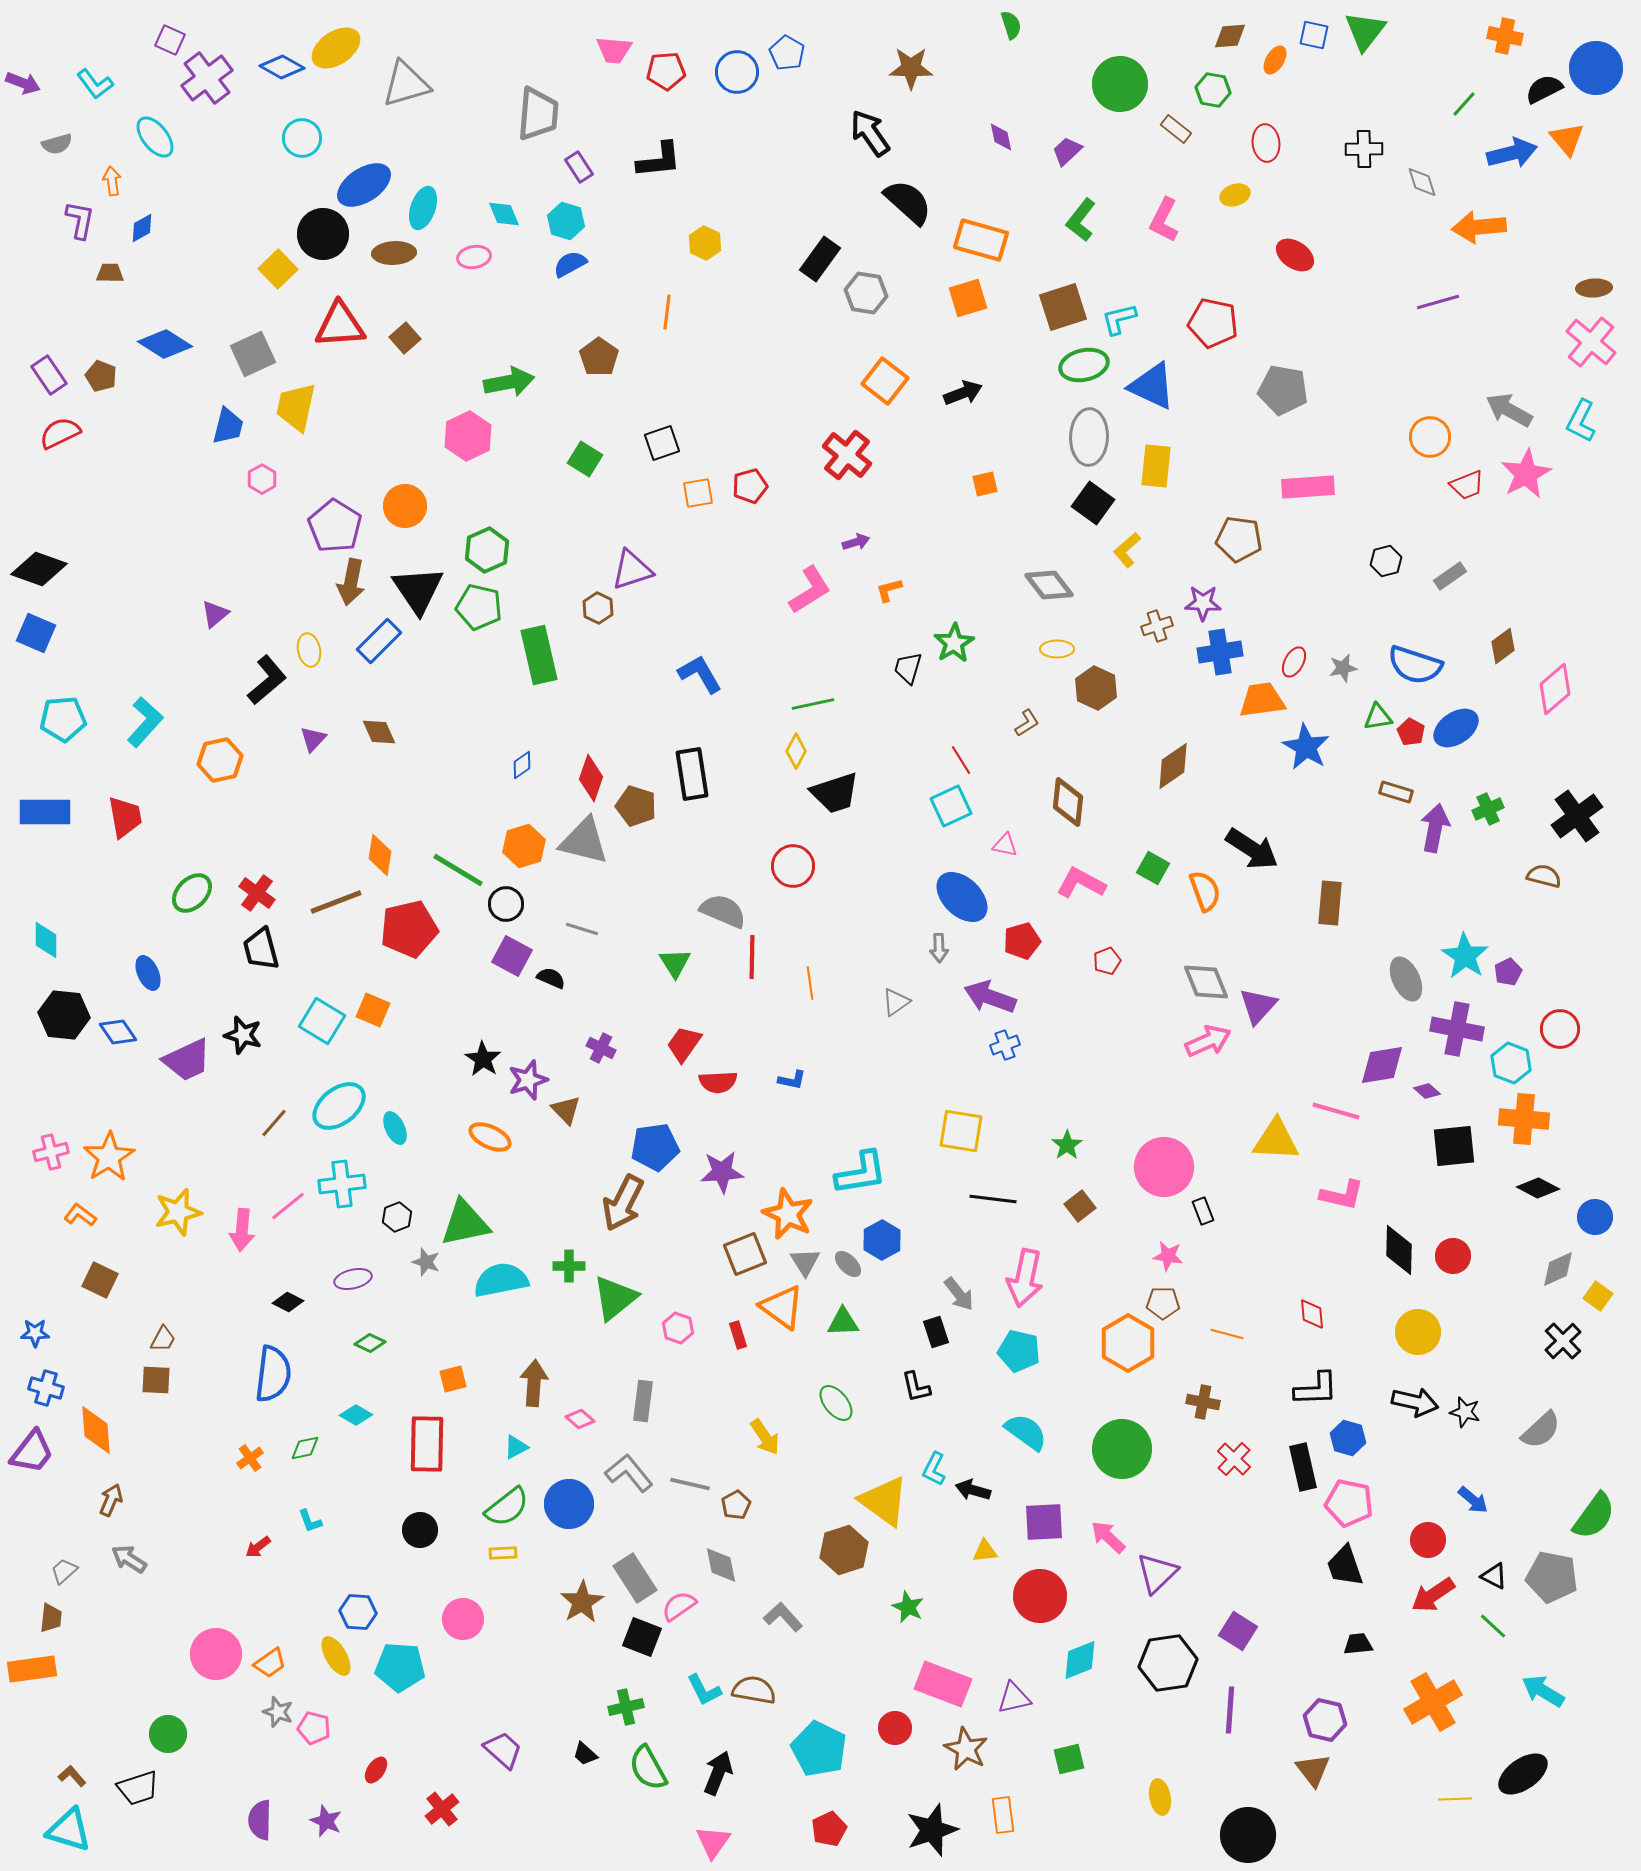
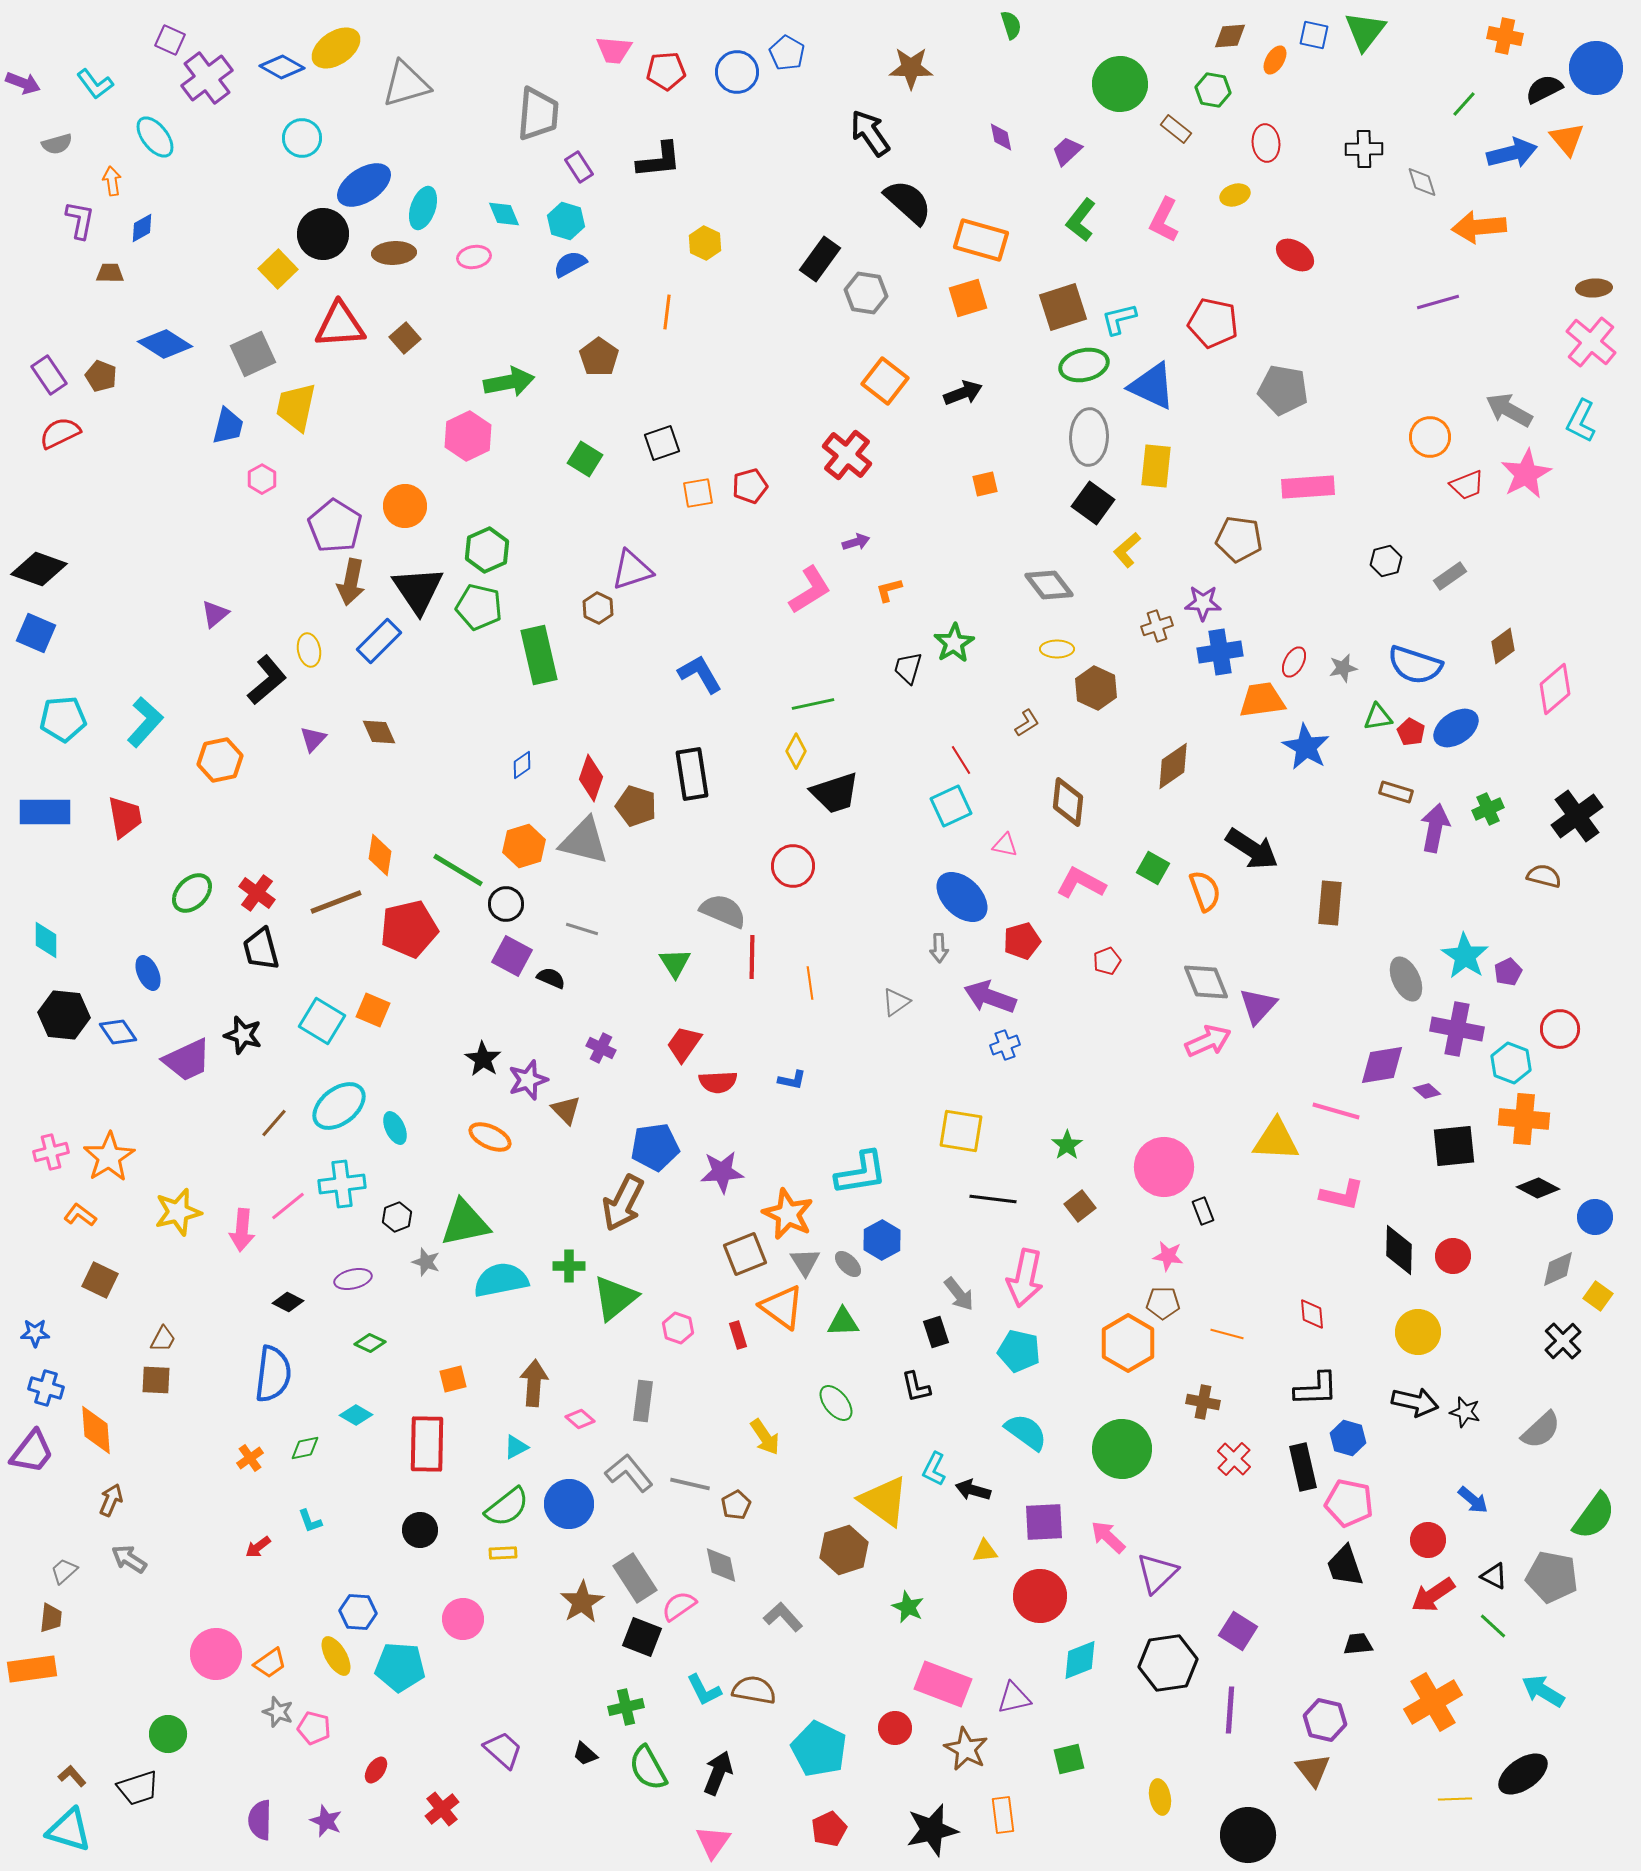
black star at (932, 1830): rotated 6 degrees clockwise
